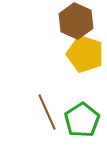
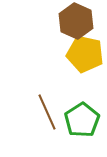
yellow pentagon: rotated 6 degrees counterclockwise
